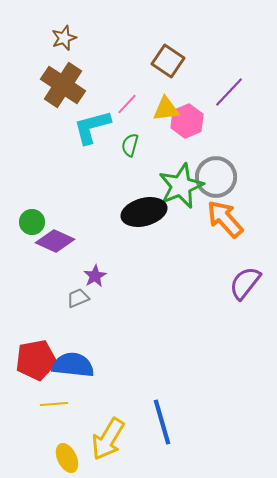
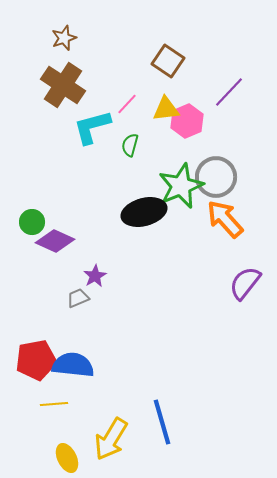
yellow arrow: moved 3 px right
